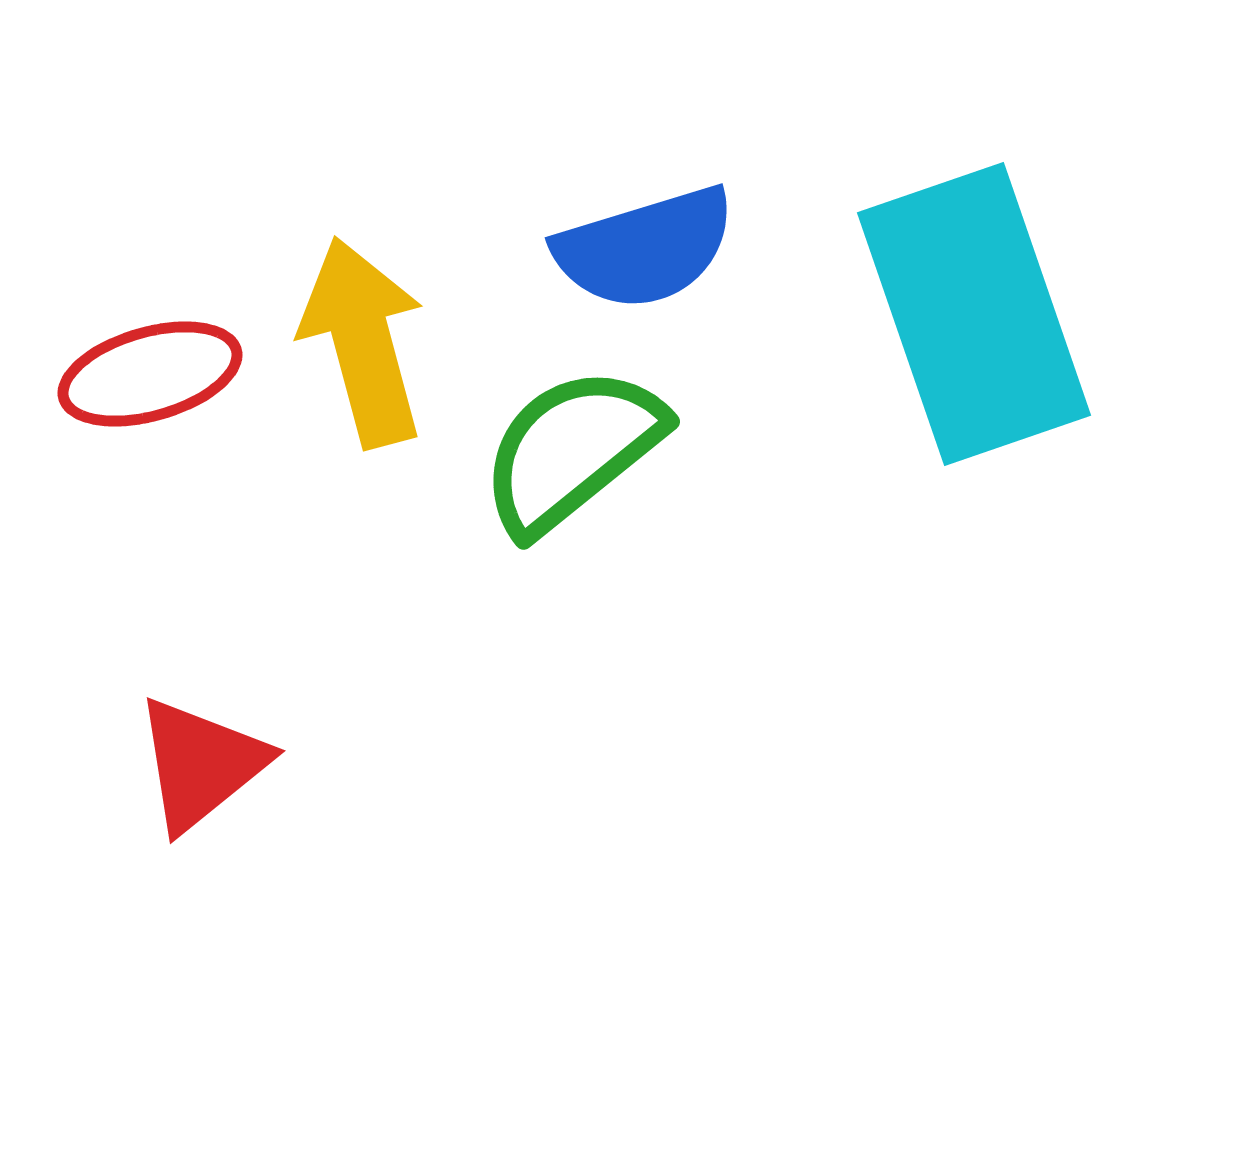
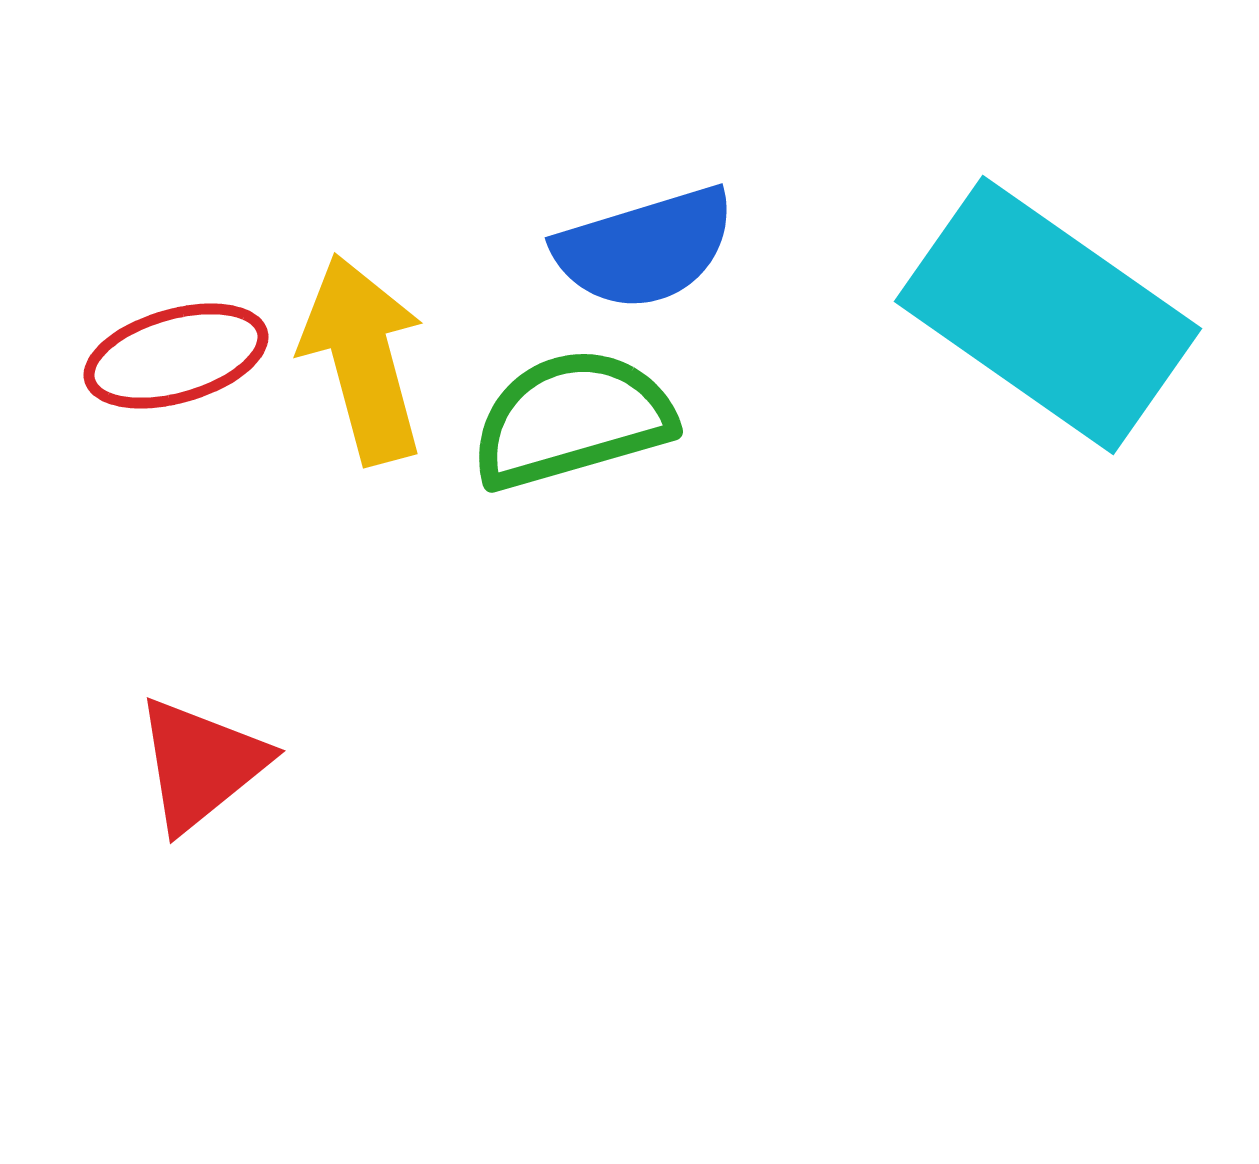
cyan rectangle: moved 74 px right, 1 px down; rotated 36 degrees counterclockwise
yellow arrow: moved 17 px down
red ellipse: moved 26 px right, 18 px up
green semicircle: moved 31 px up; rotated 23 degrees clockwise
